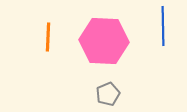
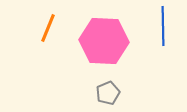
orange line: moved 9 px up; rotated 20 degrees clockwise
gray pentagon: moved 1 px up
